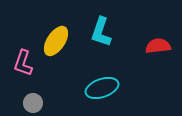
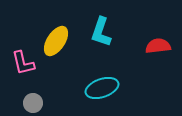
pink L-shape: rotated 32 degrees counterclockwise
